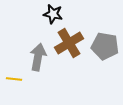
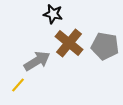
brown cross: rotated 20 degrees counterclockwise
gray arrow: moved 1 px left, 4 px down; rotated 48 degrees clockwise
yellow line: moved 4 px right, 6 px down; rotated 56 degrees counterclockwise
